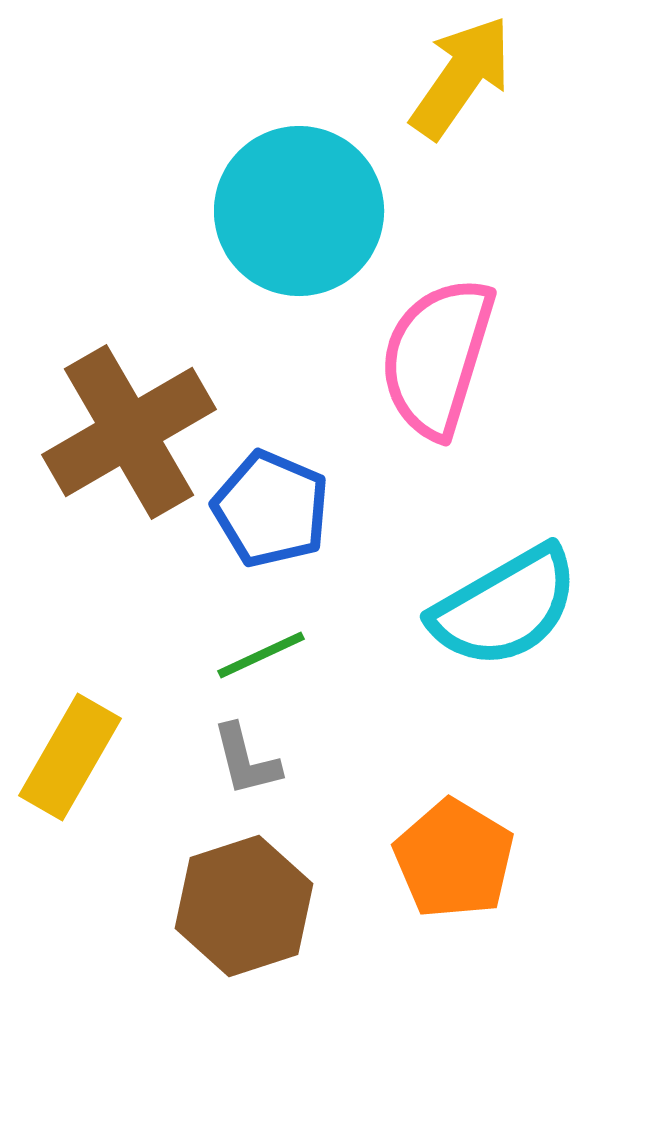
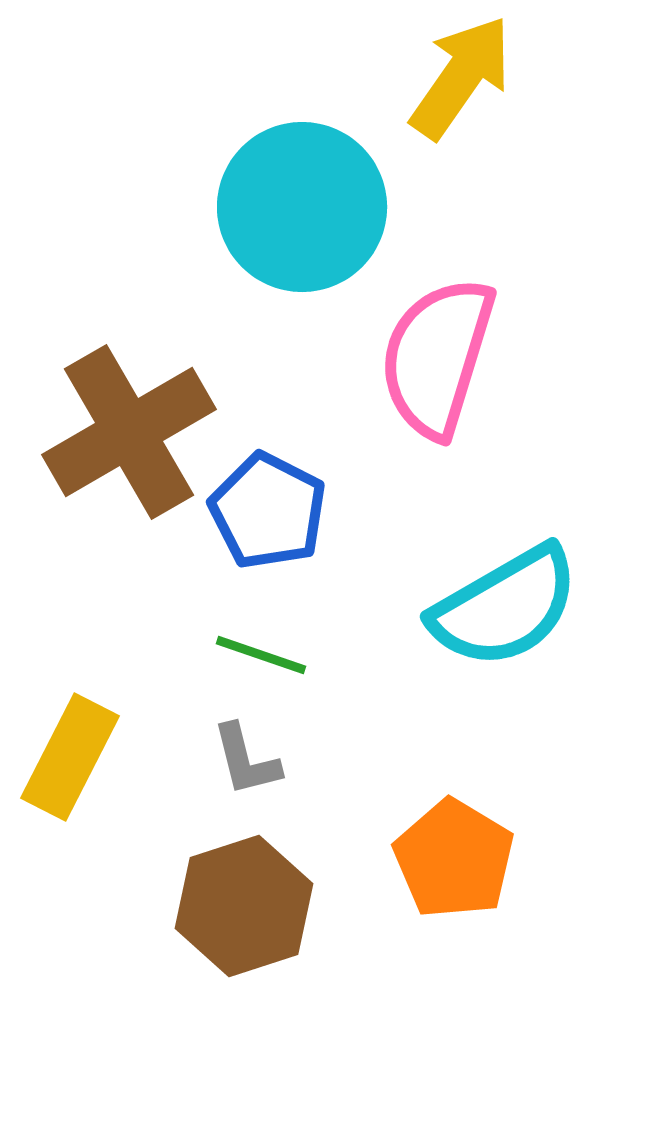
cyan circle: moved 3 px right, 4 px up
blue pentagon: moved 3 px left, 2 px down; rotated 4 degrees clockwise
green line: rotated 44 degrees clockwise
yellow rectangle: rotated 3 degrees counterclockwise
